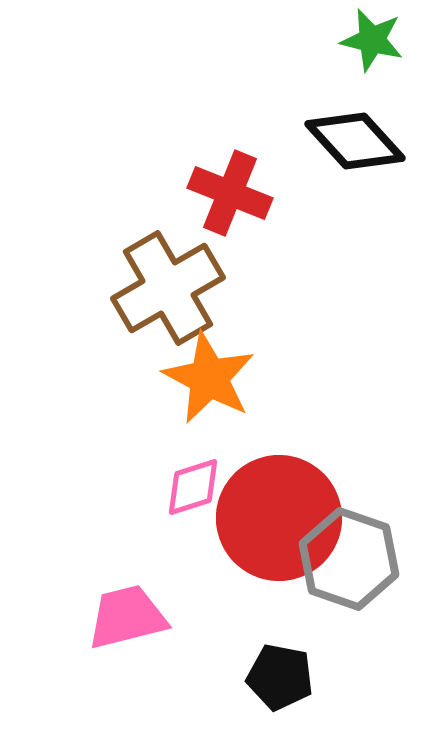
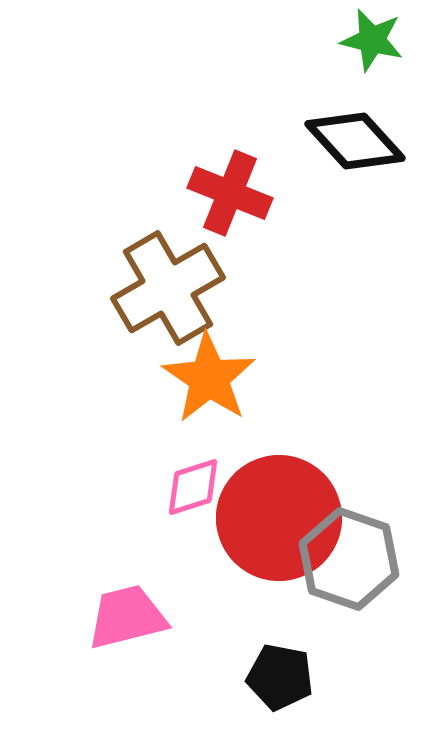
orange star: rotated 6 degrees clockwise
